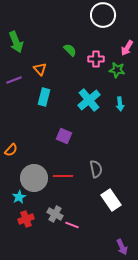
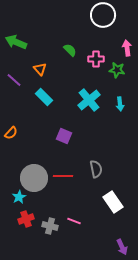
green arrow: rotated 135 degrees clockwise
pink arrow: rotated 140 degrees clockwise
purple line: rotated 63 degrees clockwise
cyan rectangle: rotated 60 degrees counterclockwise
orange semicircle: moved 17 px up
white rectangle: moved 2 px right, 2 px down
gray cross: moved 5 px left, 12 px down; rotated 14 degrees counterclockwise
pink line: moved 2 px right, 4 px up
